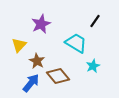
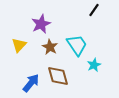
black line: moved 1 px left, 11 px up
cyan trapezoid: moved 1 px right, 2 px down; rotated 25 degrees clockwise
brown star: moved 13 px right, 14 px up
cyan star: moved 1 px right, 1 px up
brown diamond: rotated 25 degrees clockwise
